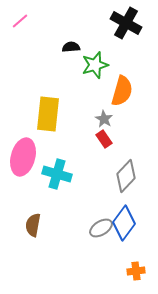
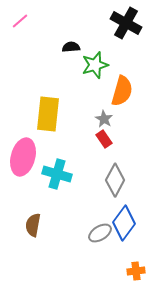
gray diamond: moved 11 px left, 4 px down; rotated 16 degrees counterclockwise
gray ellipse: moved 1 px left, 5 px down
